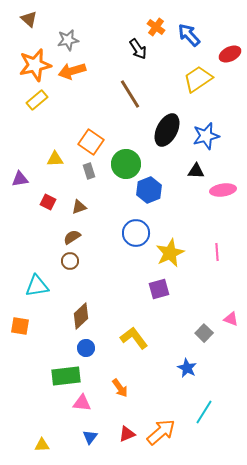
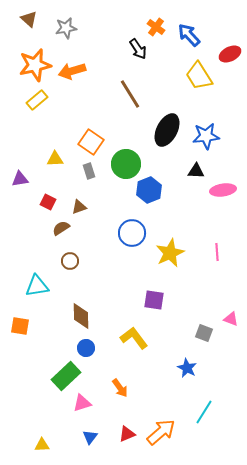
gray star at (68, 40): moved 2 px left, 12 px up
yellow trapezoid at (198, 79): moved 1 px right, 3 px up; rotated 88 degrees counterclockwise
blue star at (206, 136): rotated 8 degrees clockwise
blue circle at (136, 233): moved 4 px left
brown semicircle at (72, 237): moved 11 px left, 9 px up
purple square at (159, 289): moved 5 px left, 11 px down; rotated 25 degrees clockwise
brown diamond at (81, 316): rotated 48 degrees counterclockwise
gray square at (204, 333): rotated 24 degrees counterclockwise
green rectangle at (66, 376): rotated 36 degrees counterclockwise
pink triangle at (82, 403): rotated 24 degrees counterclockwise
